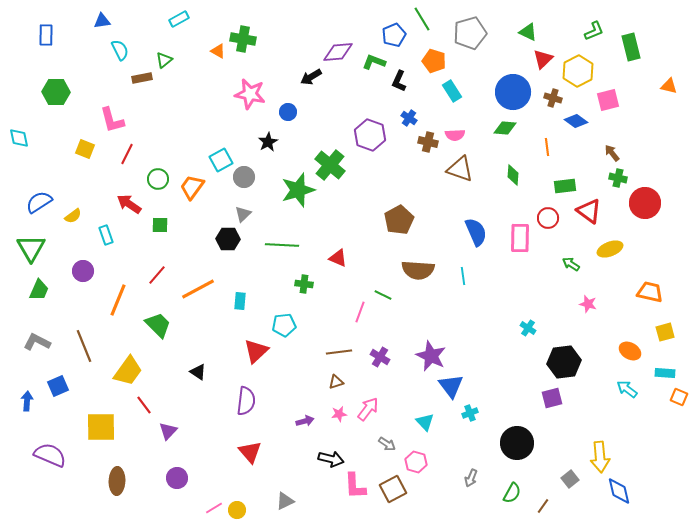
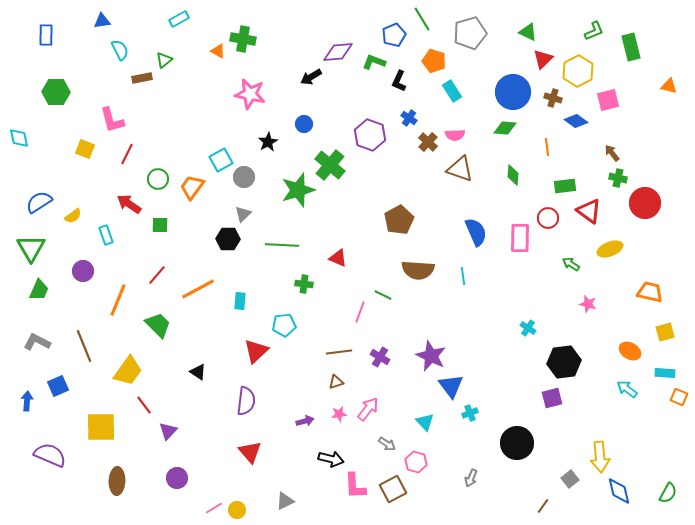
blue circle at (288, 112): moved 16 px right, 12 px down
brown cross at (428, 142): rotated 30 degrees clockwise
green semicircle at (512, 493): moved 156 px right
